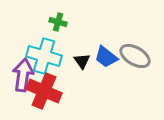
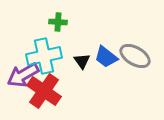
green cross: rotated 12 degrees counterclockwise
cyan cross: rotated 28 degrees counterclockwise
purple arrow: rotated 128 degrees counterclockwise
red cross: rotated 12 degrees clockwise
